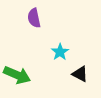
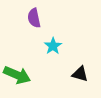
cyan star: moved 7 px left, 6 px up
black triangle: rotated 12 degrees counterclockwise
